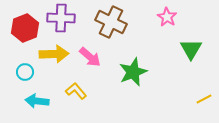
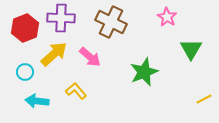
yellow arrow: rotated 40 degrees counterclockwise
green star: moved 11 px right
